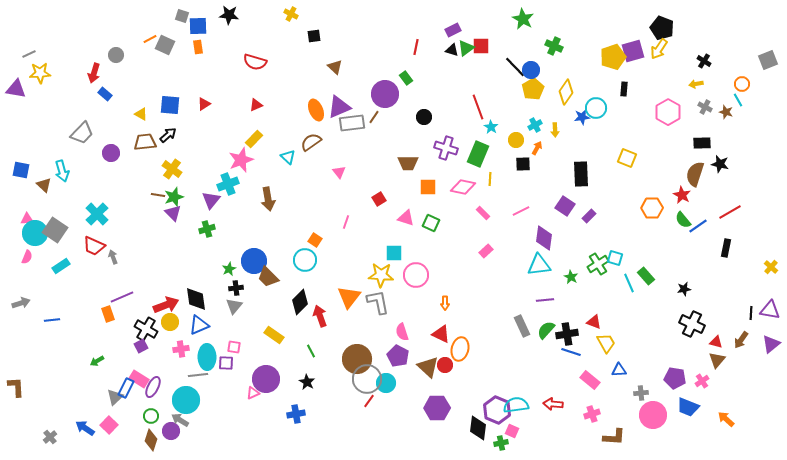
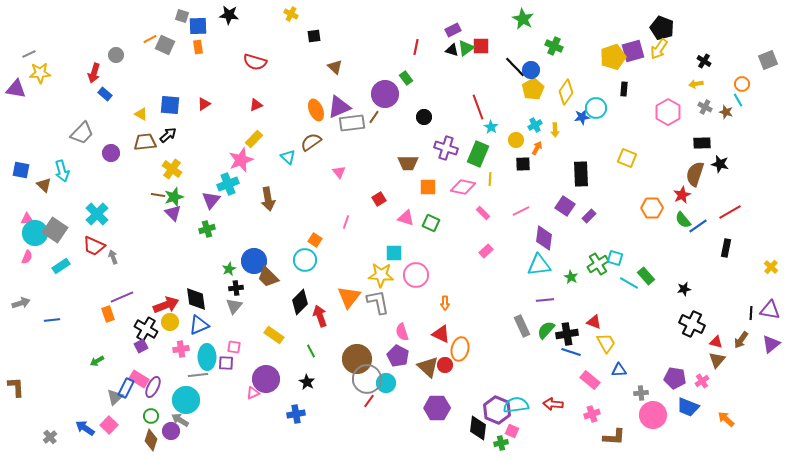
red star at (682, 195): rotated 18 degrees clockwise
cyan line at (629, 283): rotated 36 degrees counterclockwise
